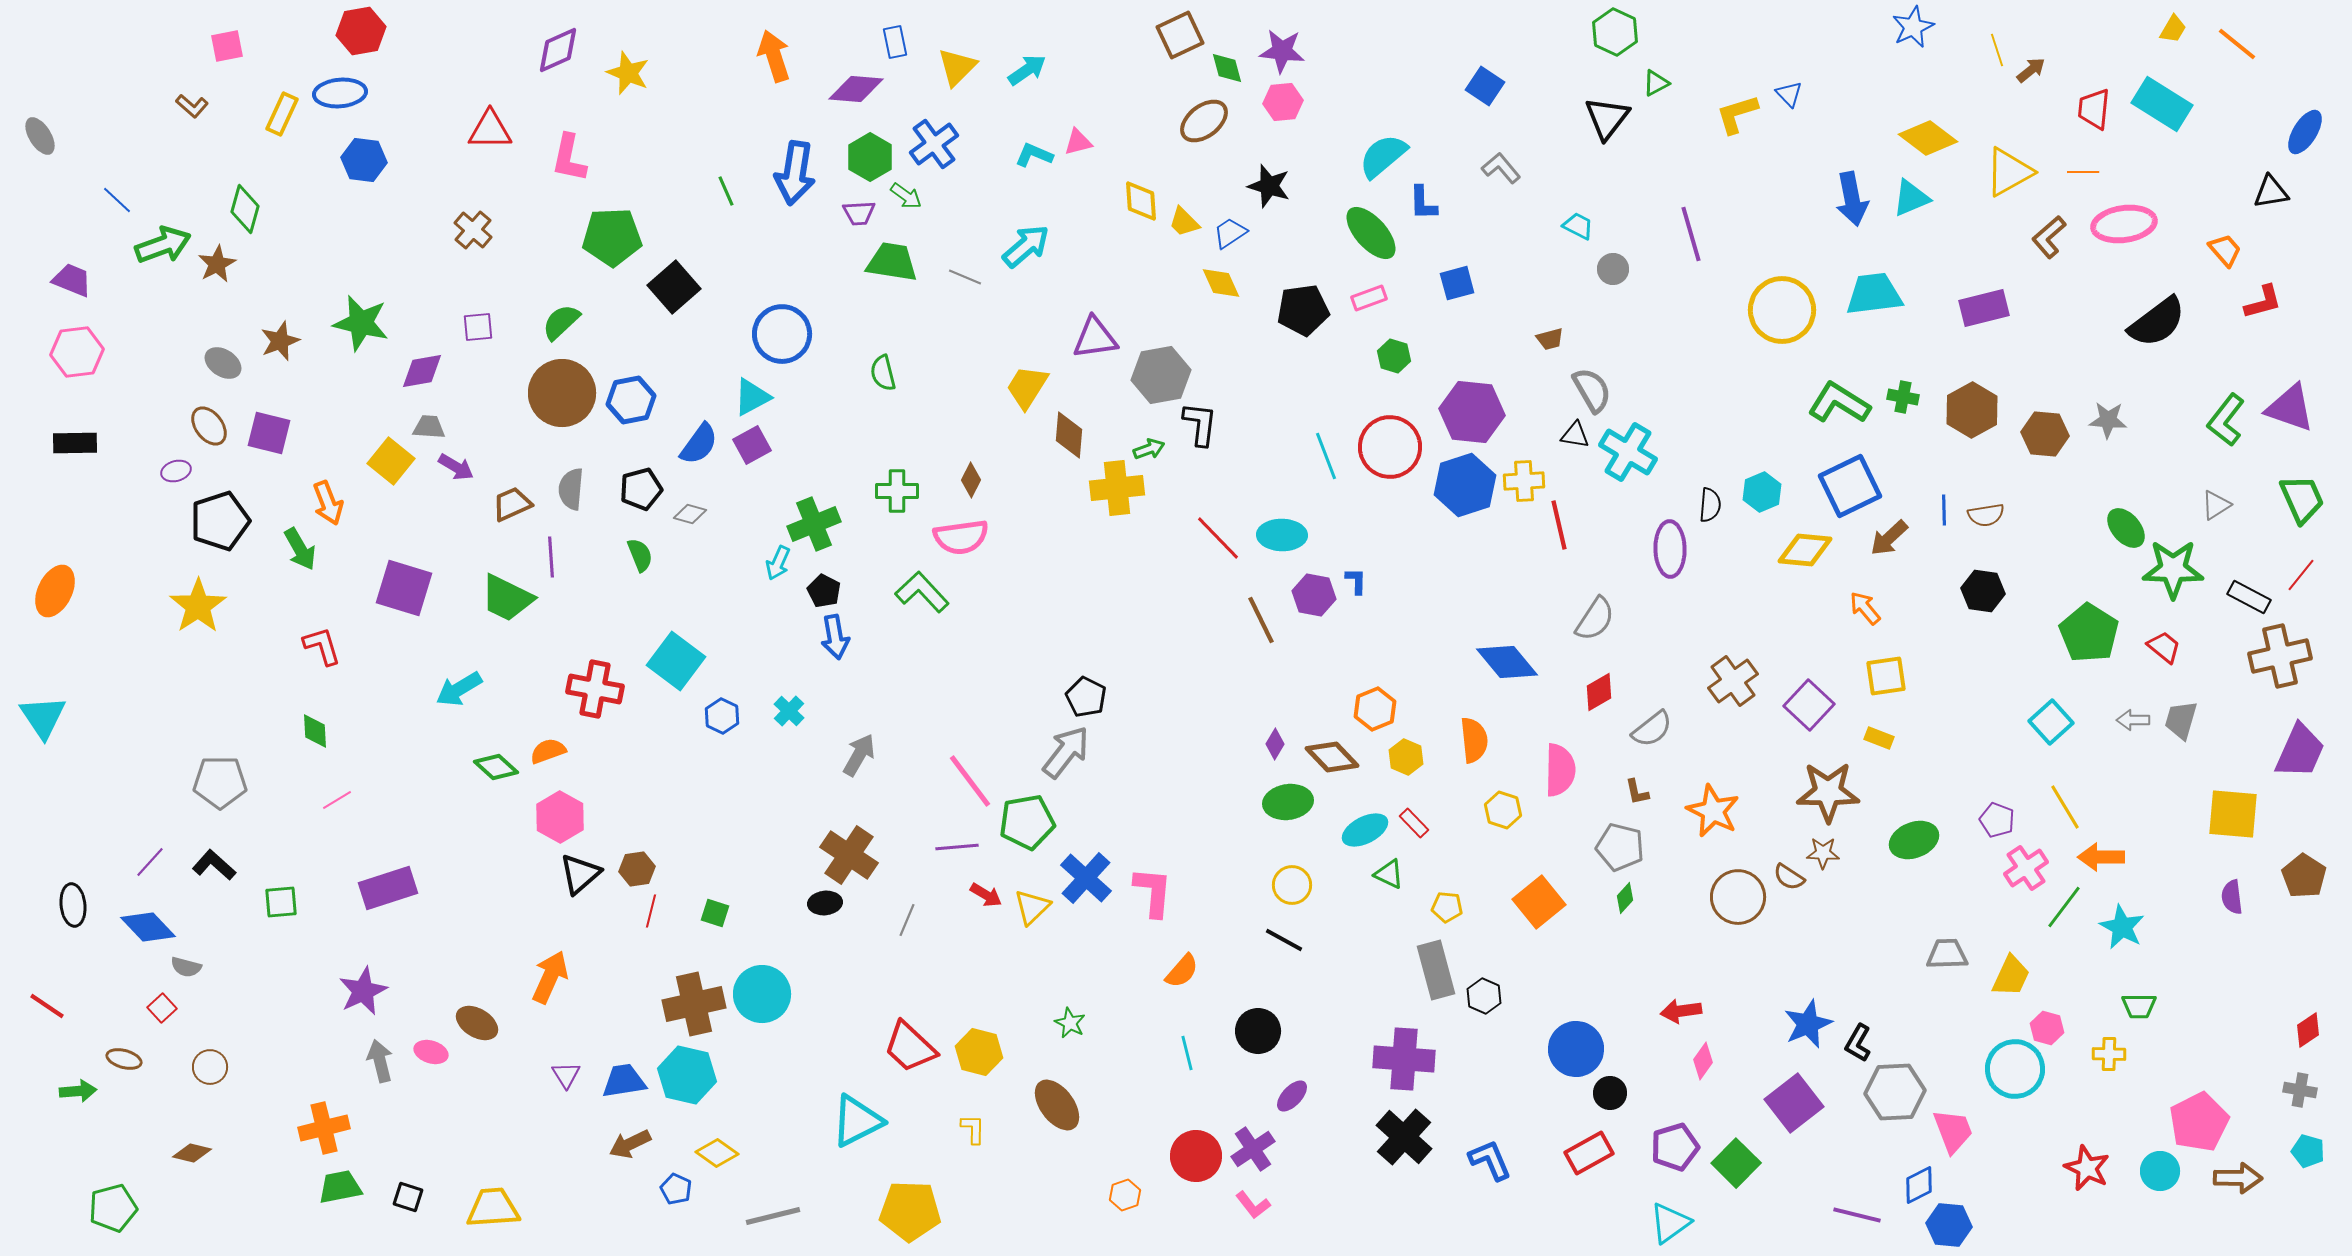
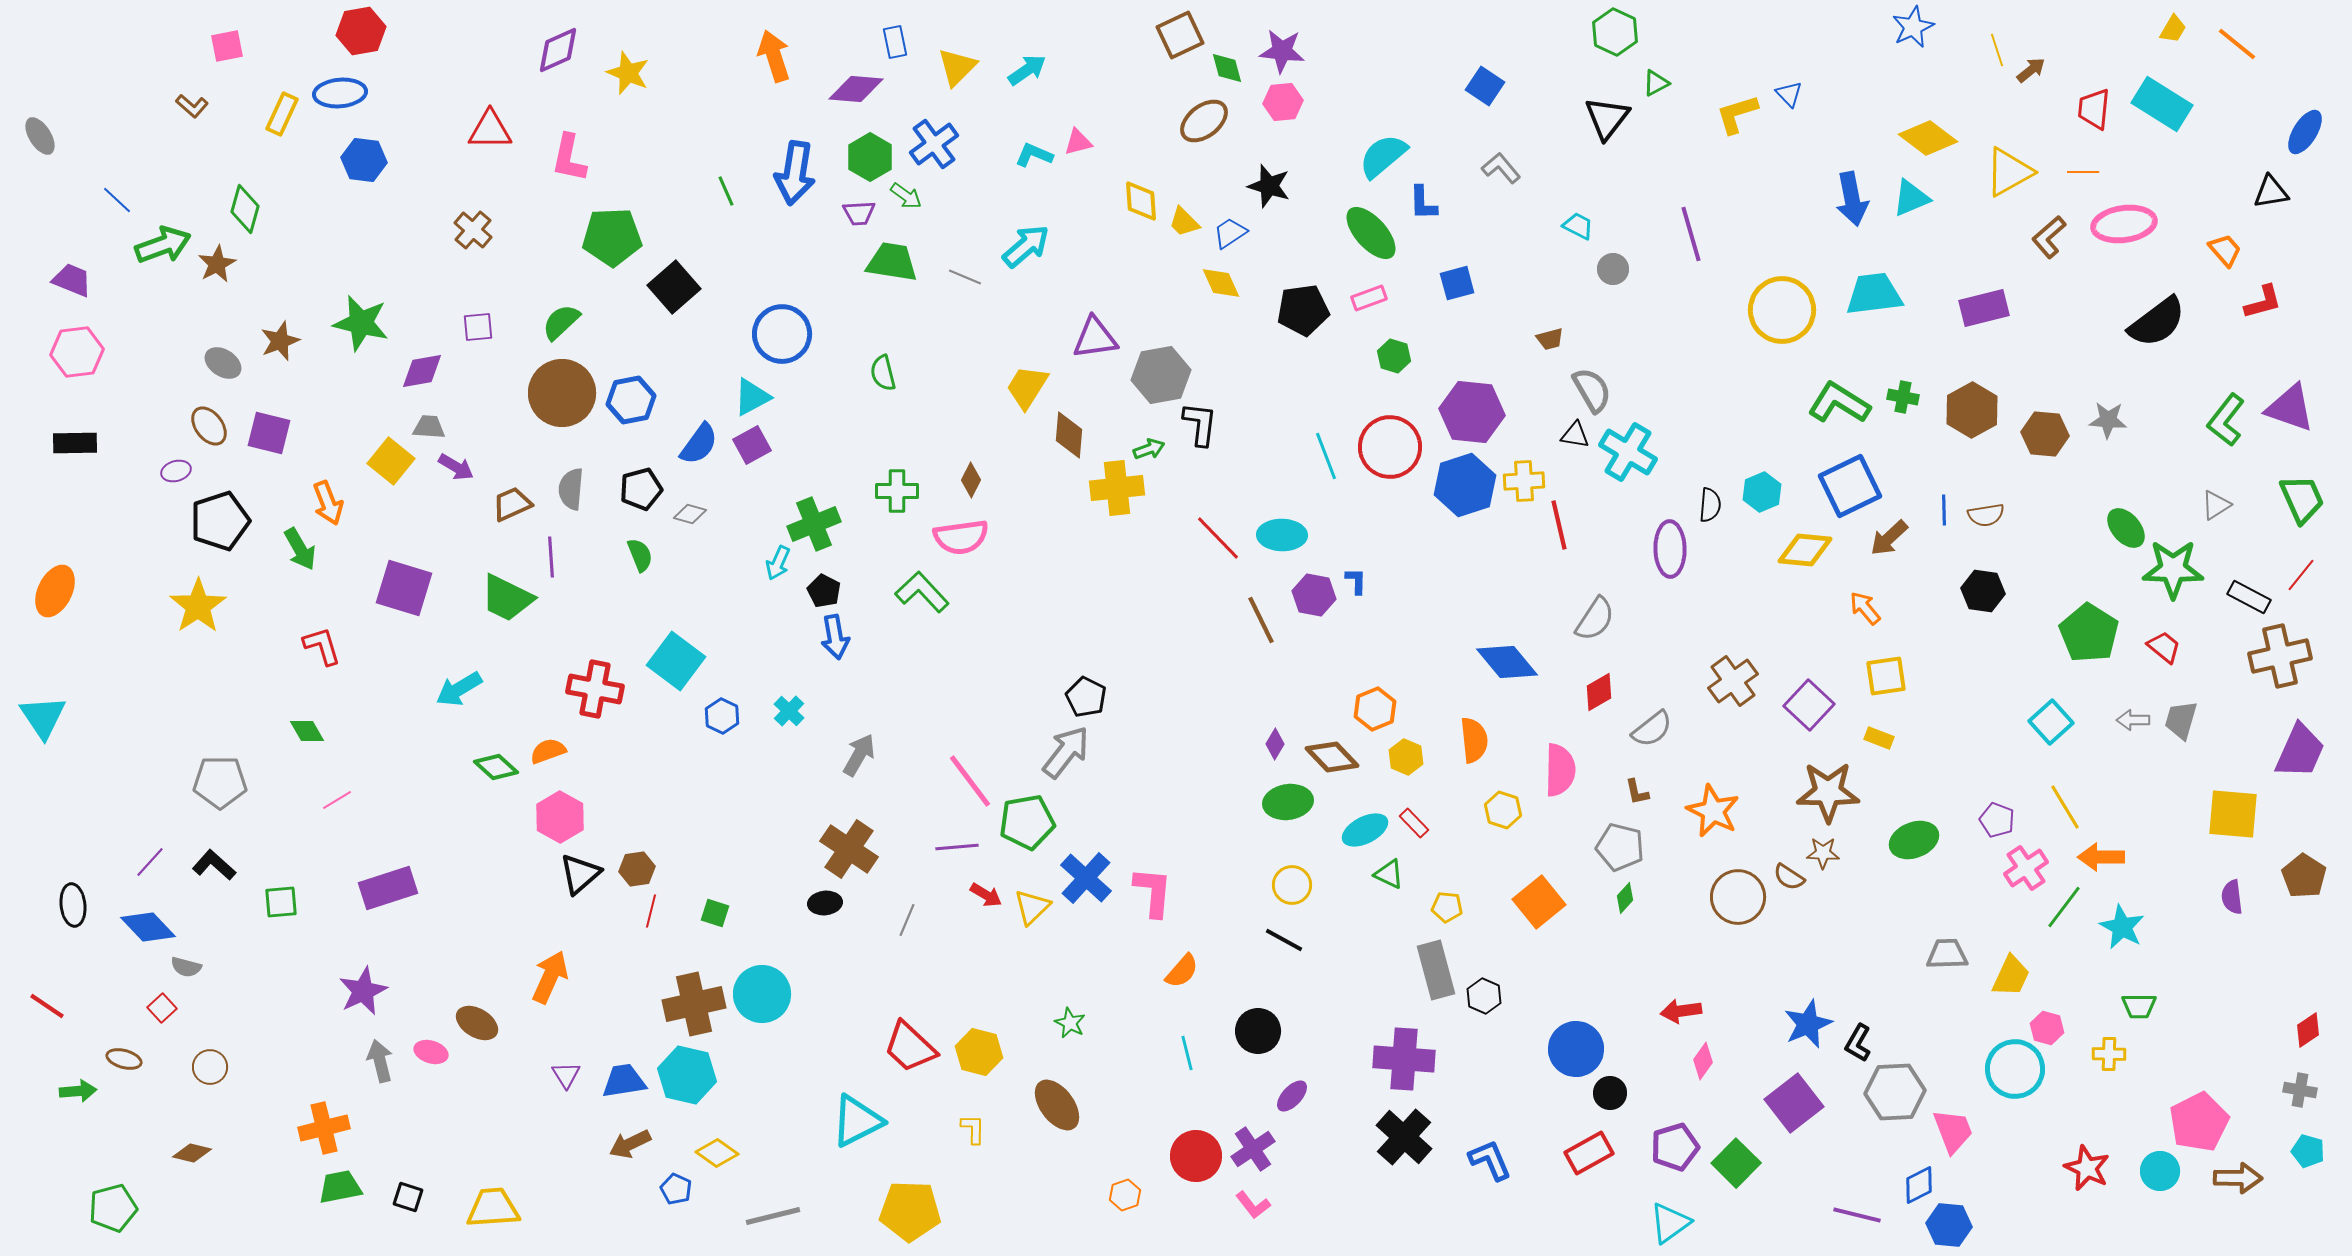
green diamond at (315, 731): moved 8 px left; rotated 27 degrees counterclockwise
brown cross at (849, 855): moved 6 px up
